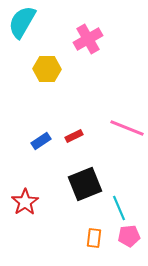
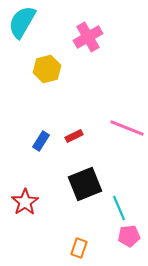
pink cross: moved 2 px up
yellow hexagon: rotated 16 degrees counterclockwise
blue rectangle: rotated 24 degrees counterclockwise
orange rectangle: moved 15 px left, 10 px down; rotated 12 degrees clockwise
